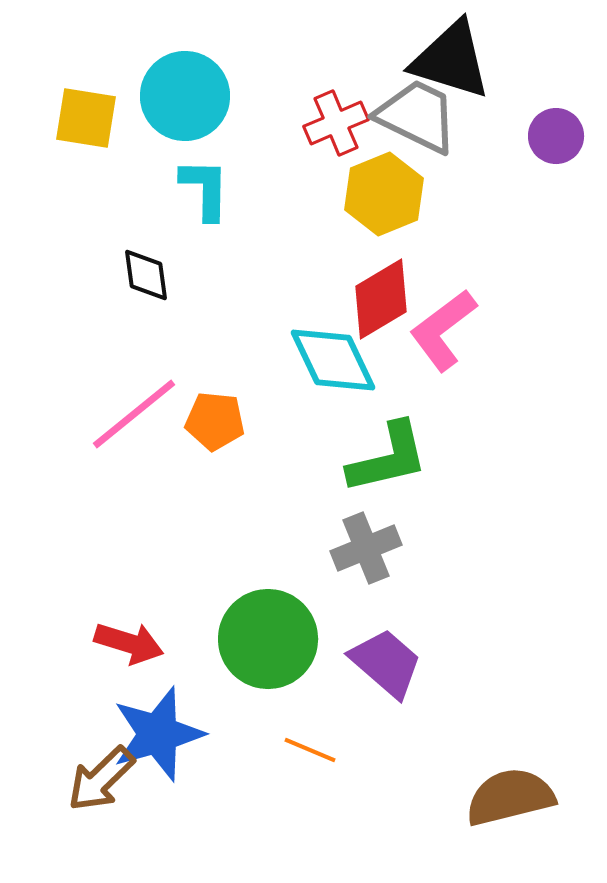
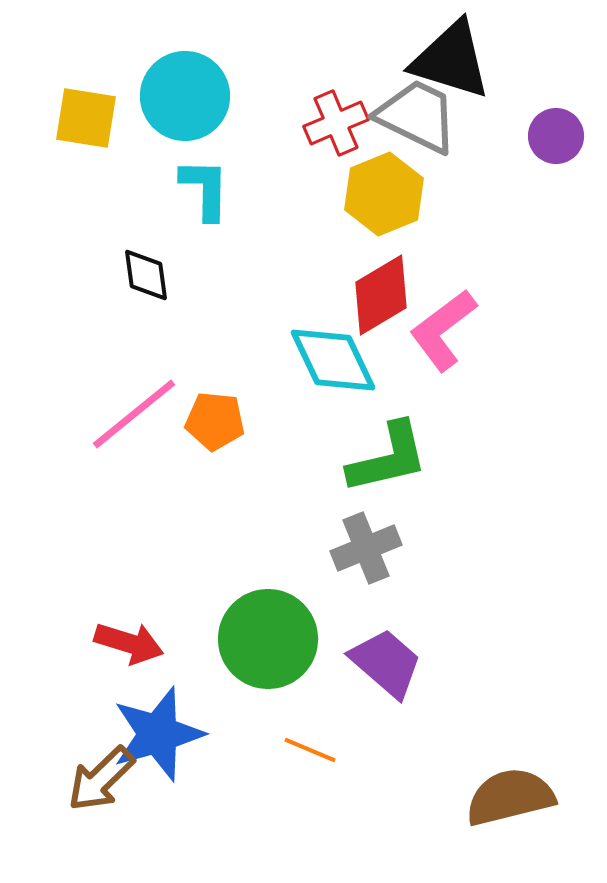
red diamond: moved 4 px up
